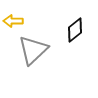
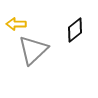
yellow arrow: moved 3 px right, 3 px down
